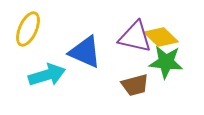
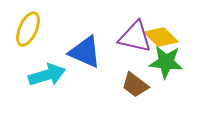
brown trapezoid: rotated 52 degrees clockwise
